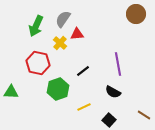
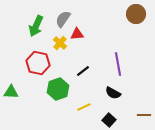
black semicircle: moved 1 px down
brown line: rotated 32 degrees counterclockwise
